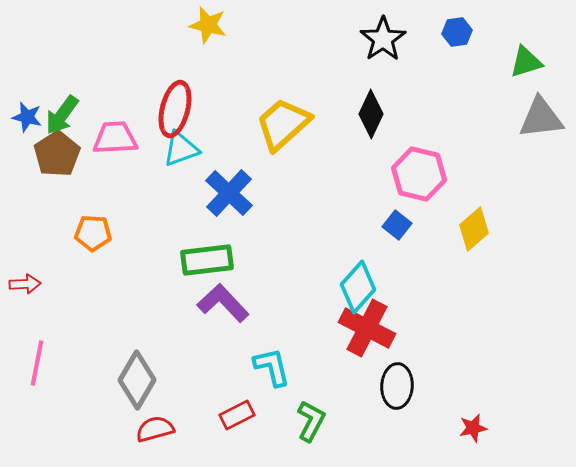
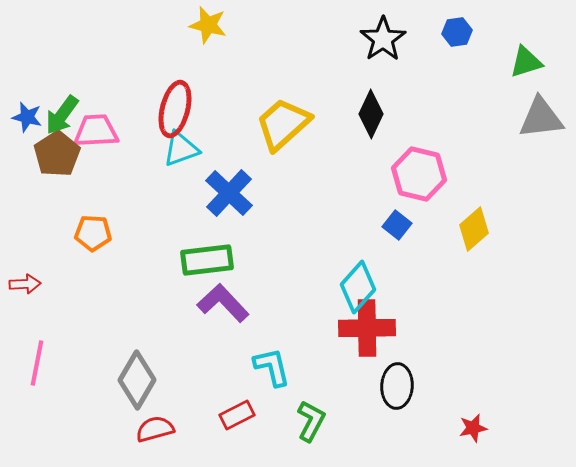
pink trapezoid: moved 19 px left, 7 px up
red cross: rotated 28 degrees counterclockwise
